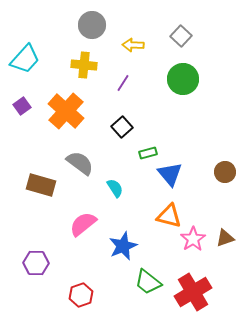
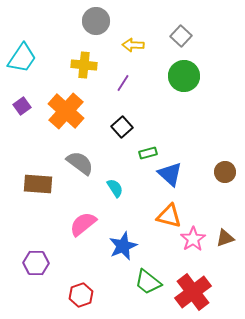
gray circle: moved 4 px right, 4 px up
cyan trapezoid: moved 3 px left, 1 px up; rotated 8 degrees counterclockwise
green circle: moved 1 px right, 3 px up
blue triangle: rotated 8 degrees counterclockwise
brown rectangle: moved 3 px left, 1 px up; rotated 12 degrees counterclockwise
red cross: rotated 6 degrees counterclockwise
